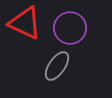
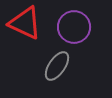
purple circle: moved 4 px right, 1 px up
